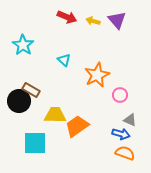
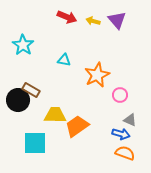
cyan triangle: rotated 32 degrees counterclockwise
black circle: moved 1 px left, 1 px up
